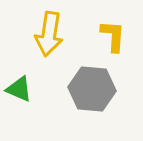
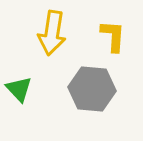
yellow arrow: moved 3 px right, 1 px up
green triangle: rotated 24 degrees clockwise
